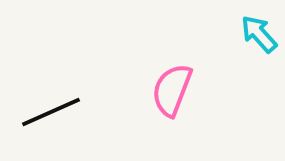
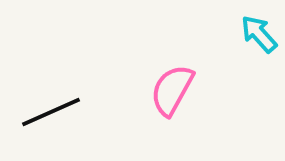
pink semicircle: rotated 8 degrees clockwise
